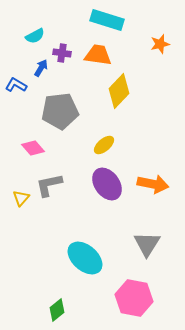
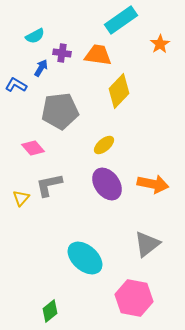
cyan rectangle: moved 14 px right; rotated 52 degrees counterclockwise
orange star: rotated 18 degrees counterclockwise
gray triangle: rotated 20 degrees clockwise
green diamond: moved 7 px left, 1 px down
